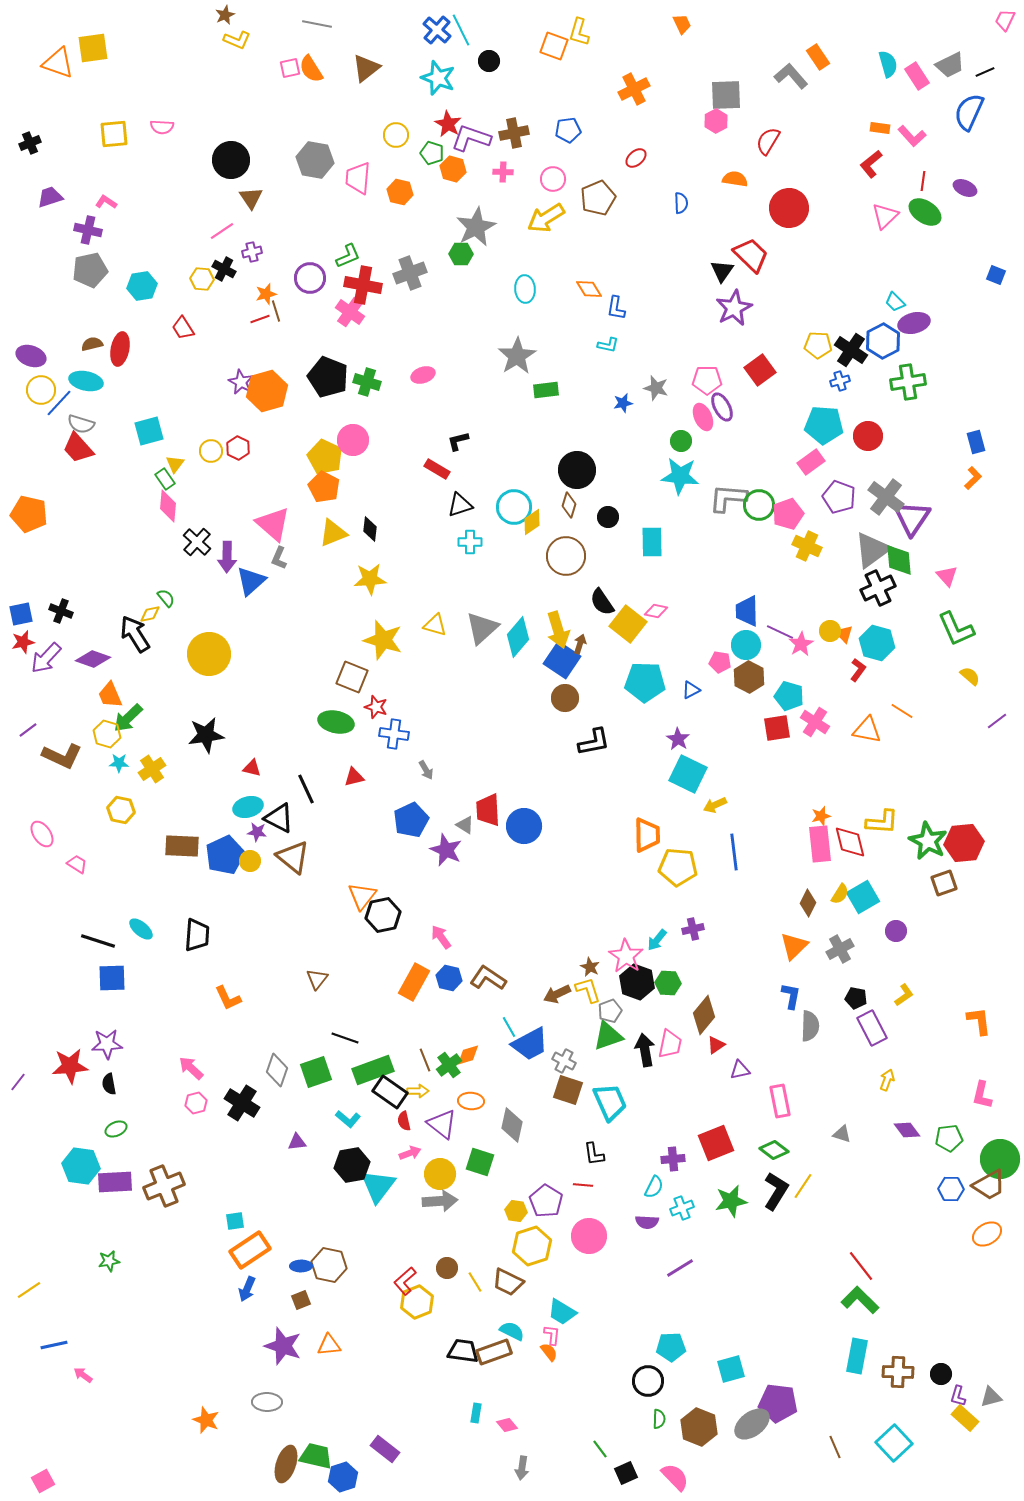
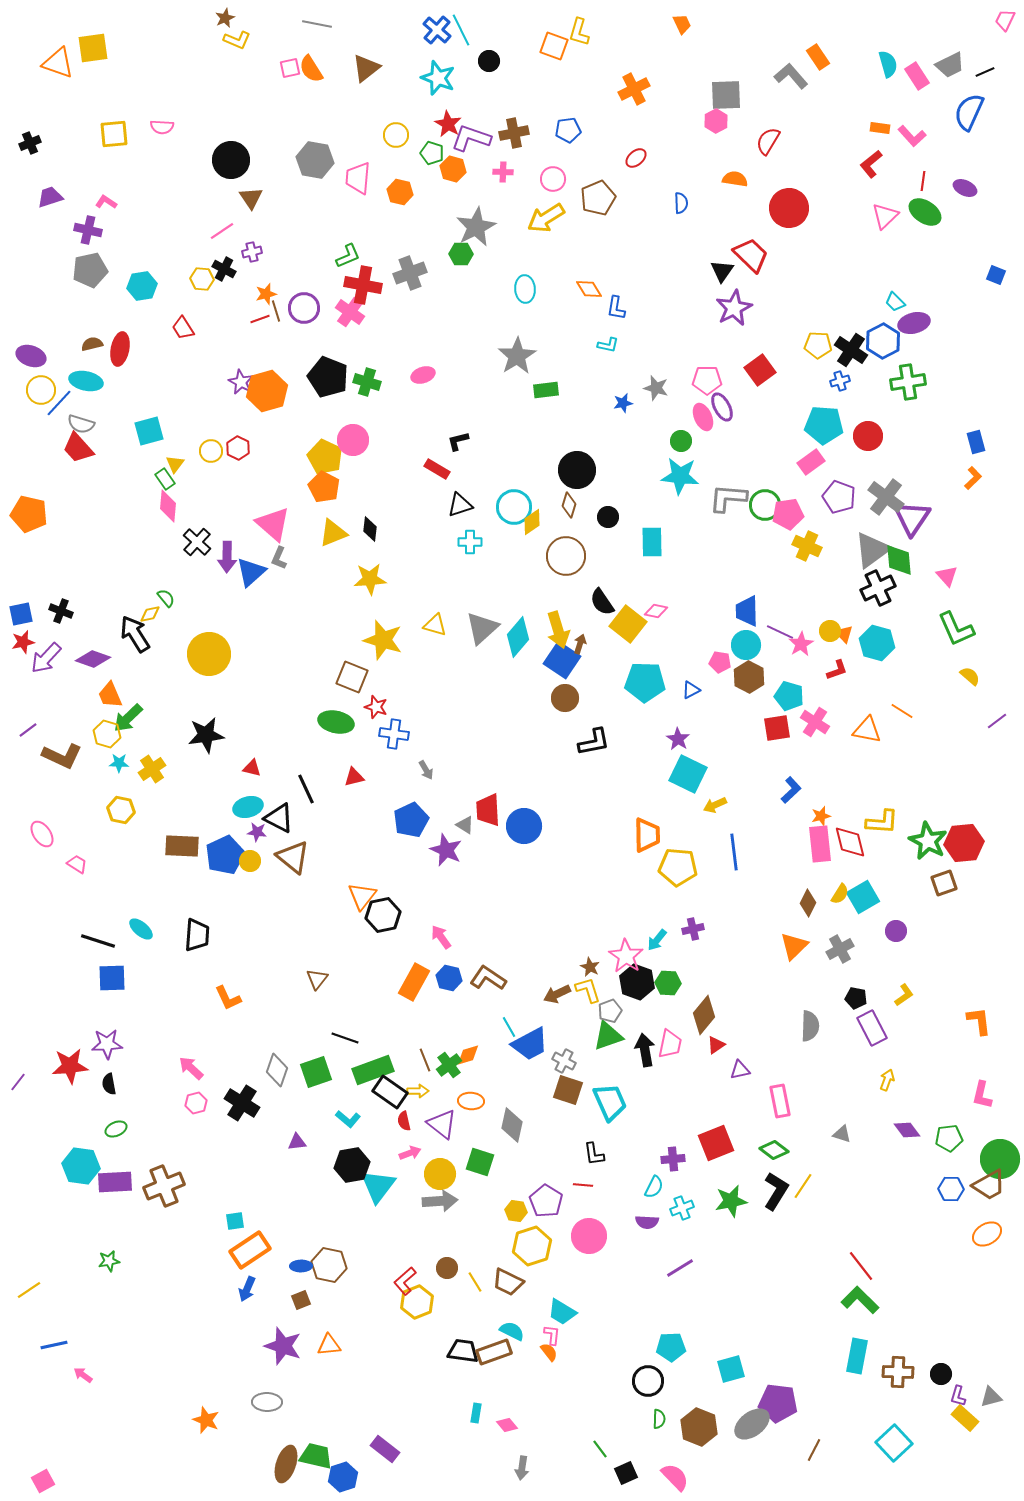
brown star at (225, 15): moved 3 px down
purple circle at (310, 278): moved 6 px left, 30 px down
green circle at (759, 505): moved 6 px right
pink pentagon at (788, 514): rotated 12 degrees clockwise
blue triangle at (251, 581): moved 9 px up
red L-shape at (858, 670): moved 21 px left; rotated 35 degrees clockwise
blue L-shape at (791, 996): moved 206 px up; rotated 36 degrees clockwise
brown line at (835, 1447): moved 21 px left, 3 px down; rotated 50 degrees clockwise
